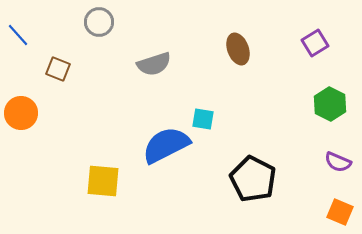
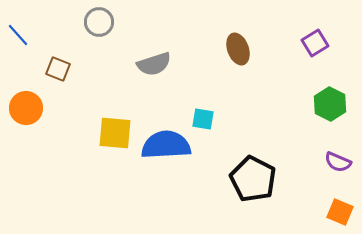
orange circle: moved 5 px right, 5 px up
blue semicircle: rotated 24 degrees clockwise
yellow square: moved 12 px right, 48 px up
